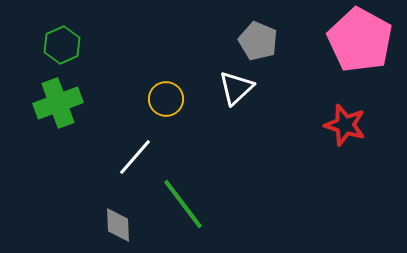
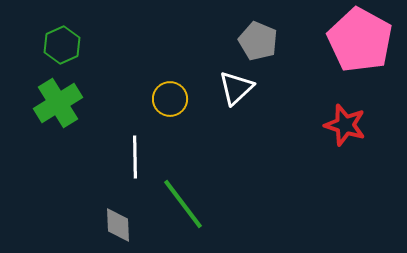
yellow circle: moved 4 px right
green cross: rotated 12 degrees counterclockwise
white line: rotated 42 degrees counterclockwise
